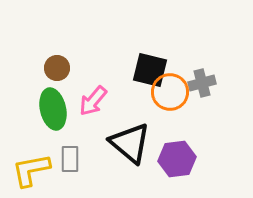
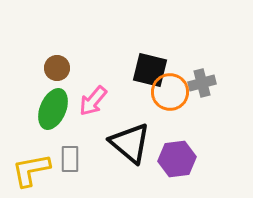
green ellipse: rotated 36 degrees clockwise
